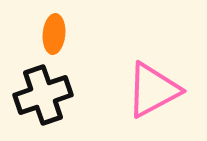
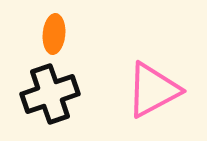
black cross: moved 7 px right, 1 px up
